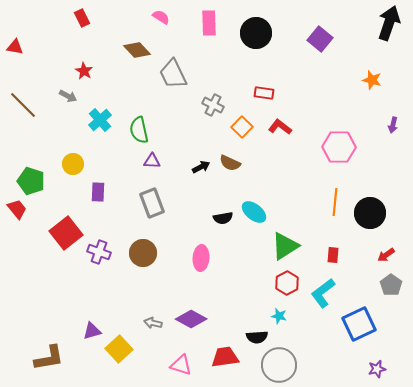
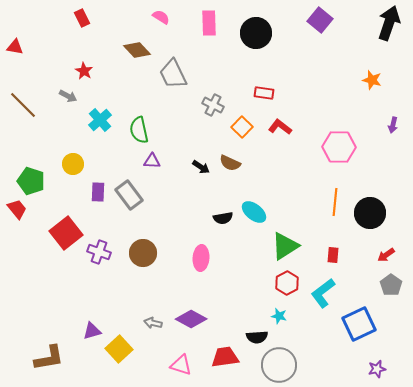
purple square at (320, 39): moved 19 px up
black arrow at (201, 167): rotated 60 degrees clockwise
gray rectangle at (152, 203): moved 23 px left, 8 px up; rotated 16 degrees counterclockwise
